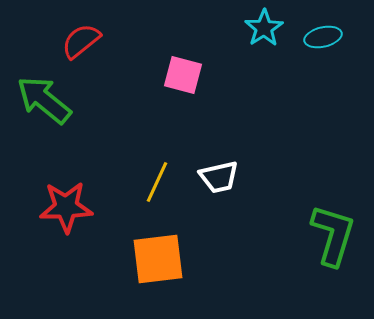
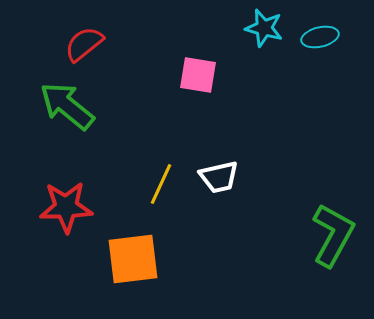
cyan star: rotated 24 degrees counterclockwise
cyan ellipse: moved 3 px left
red semicircle: moved 3 px right, 3 px down
pink square: moved 15 px right; rotated 6 degrees counterclockwise
green arrow: moved 23 px right, 6 px down
yellow line: moved 4 px right, 2 px down
green L-shape: rotated 12 degrees clockwise
orange square: moved 25 px left
